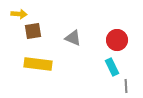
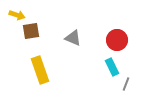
yellow arrow: moved 2 px left, 1 px down; rotated 14 degrees clockwise
brown square: moved 2 px left
yellow rectangle: moved 2 px right, 6 px down; rotated 64 degrees clockwise
gray line: moved 2 px up; rotated 24 degrees clockwise
